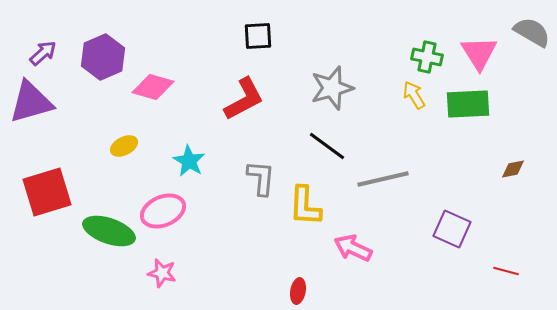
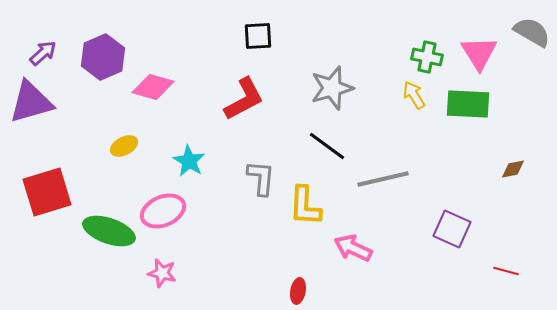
green rectangle: rotated 6 degrees clockwise
